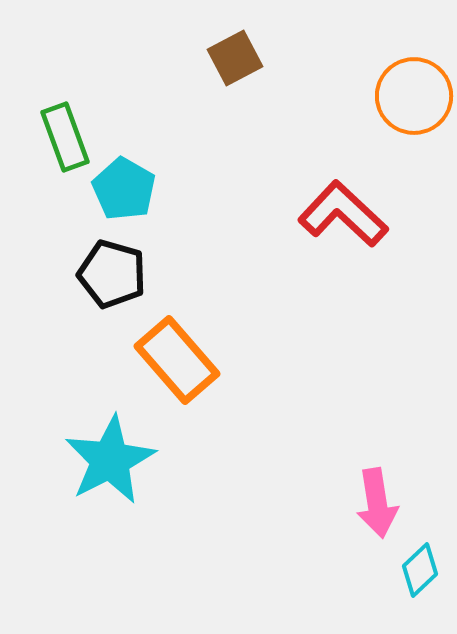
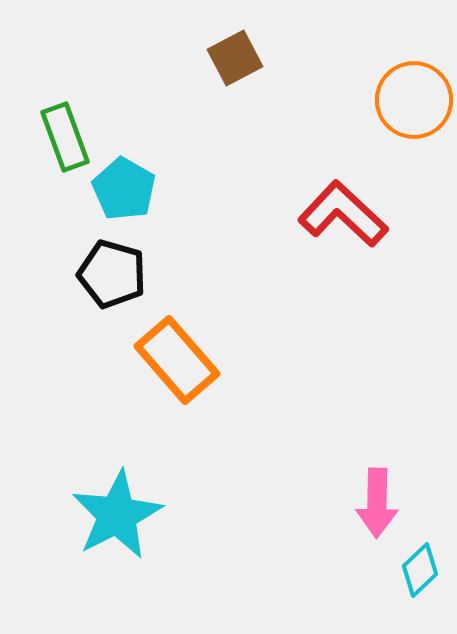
orange circle: moved 4 px down
cyan star: moved 7 px right, 55 px down
pink arrow: rotated 10 degrees clockwise
